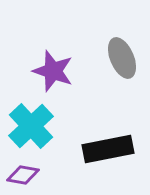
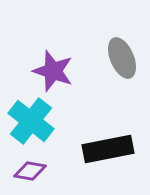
cyan cross: moved 5 px up; rotated 9 degrees counterclockwise
purple diamond: moved 7 px right, 4 px up
